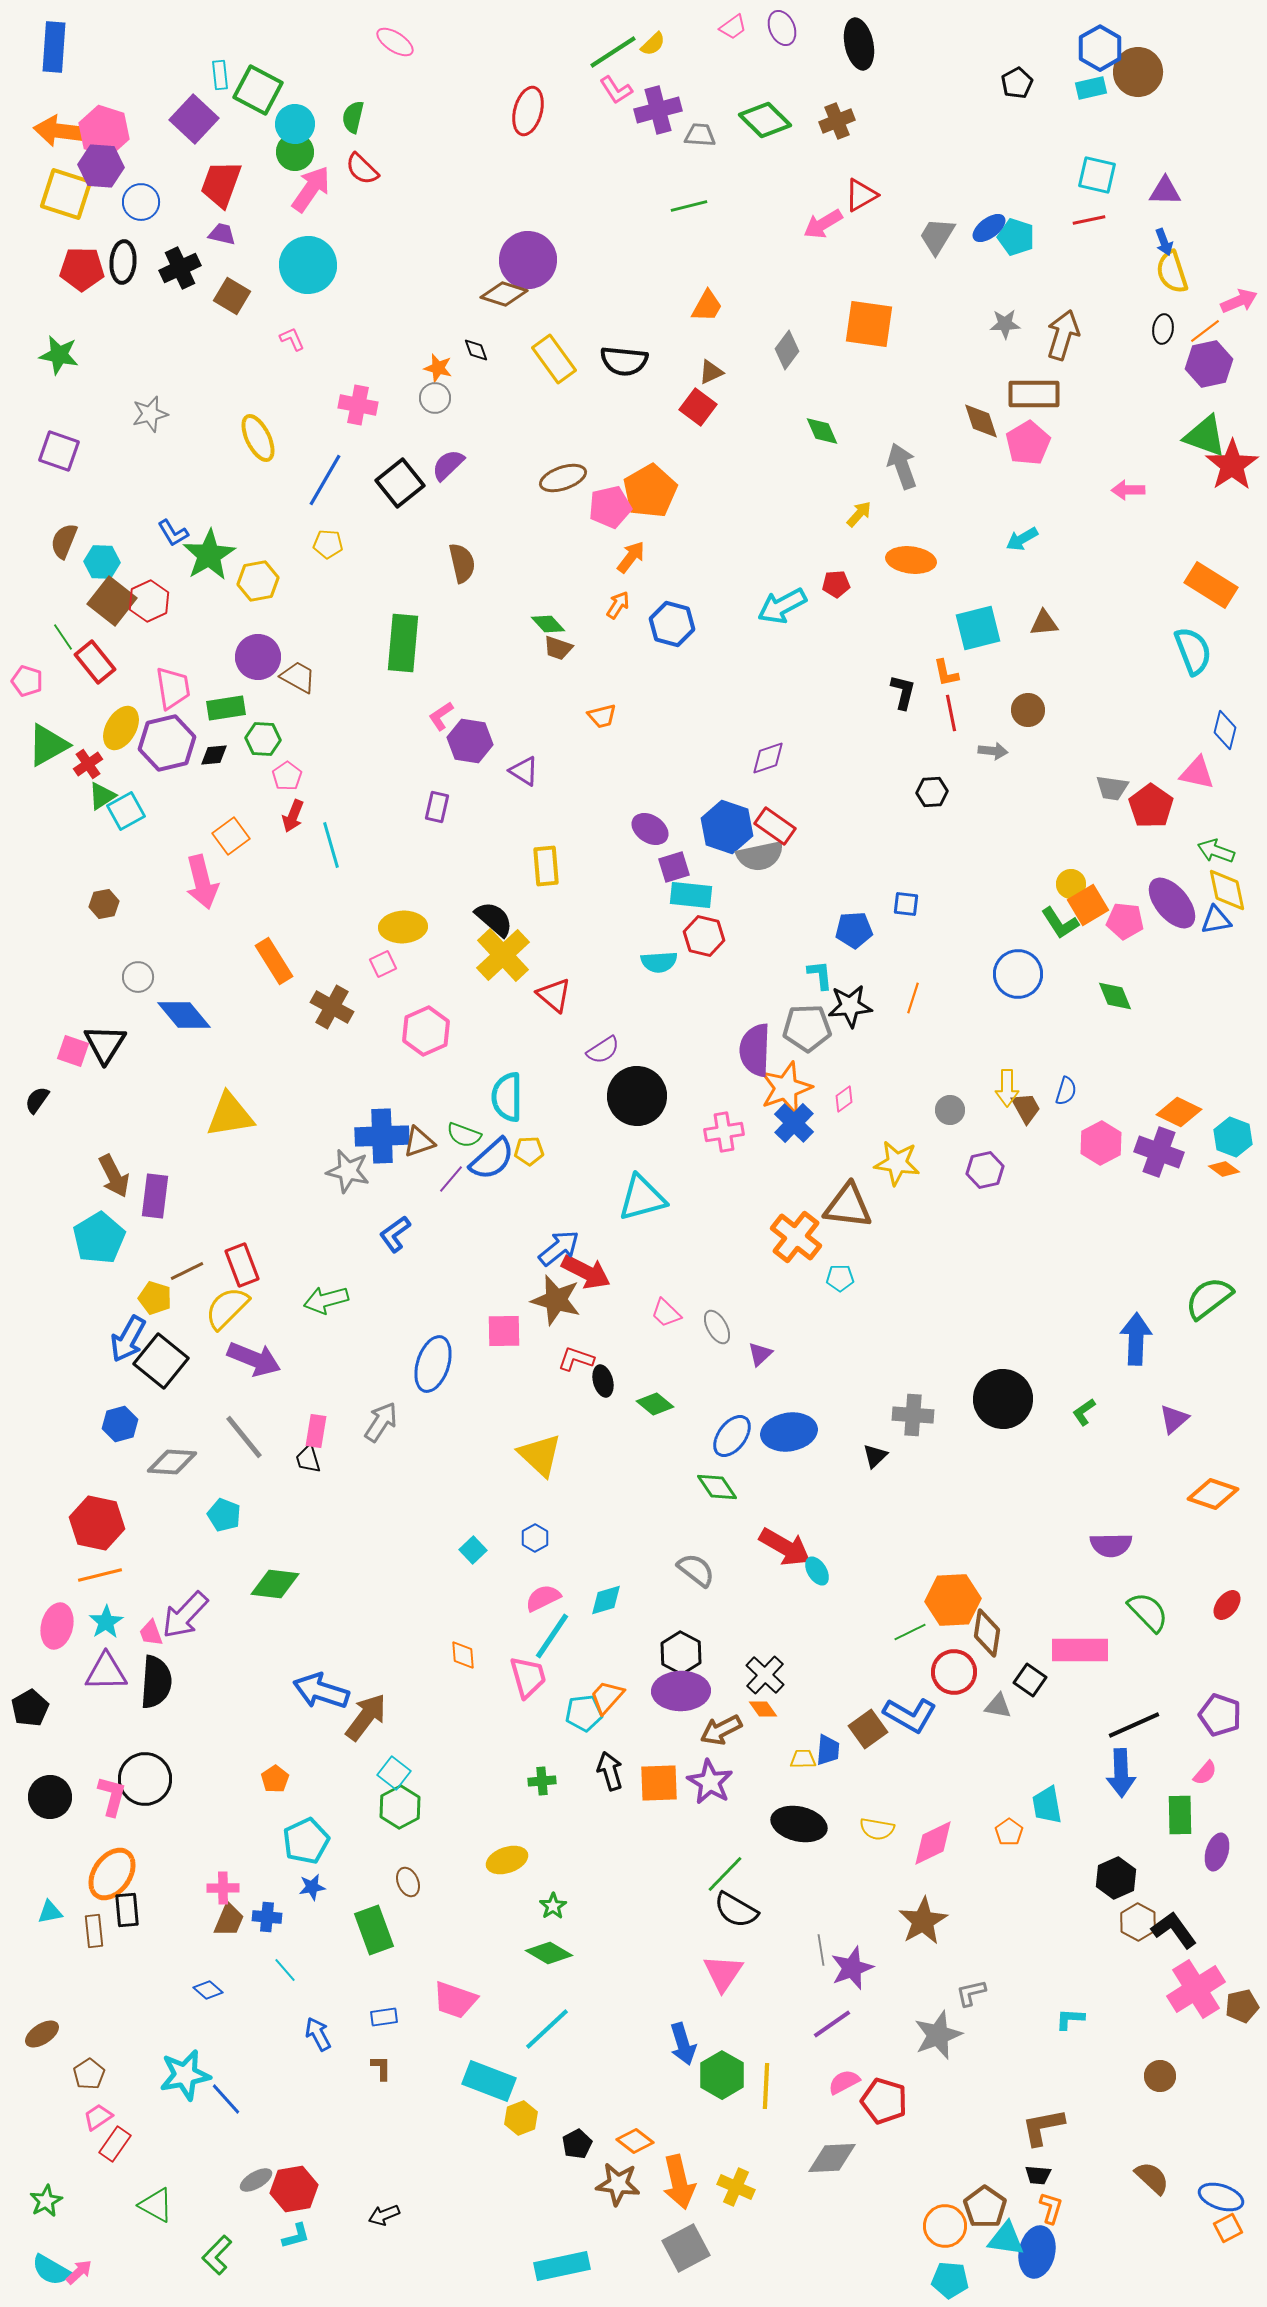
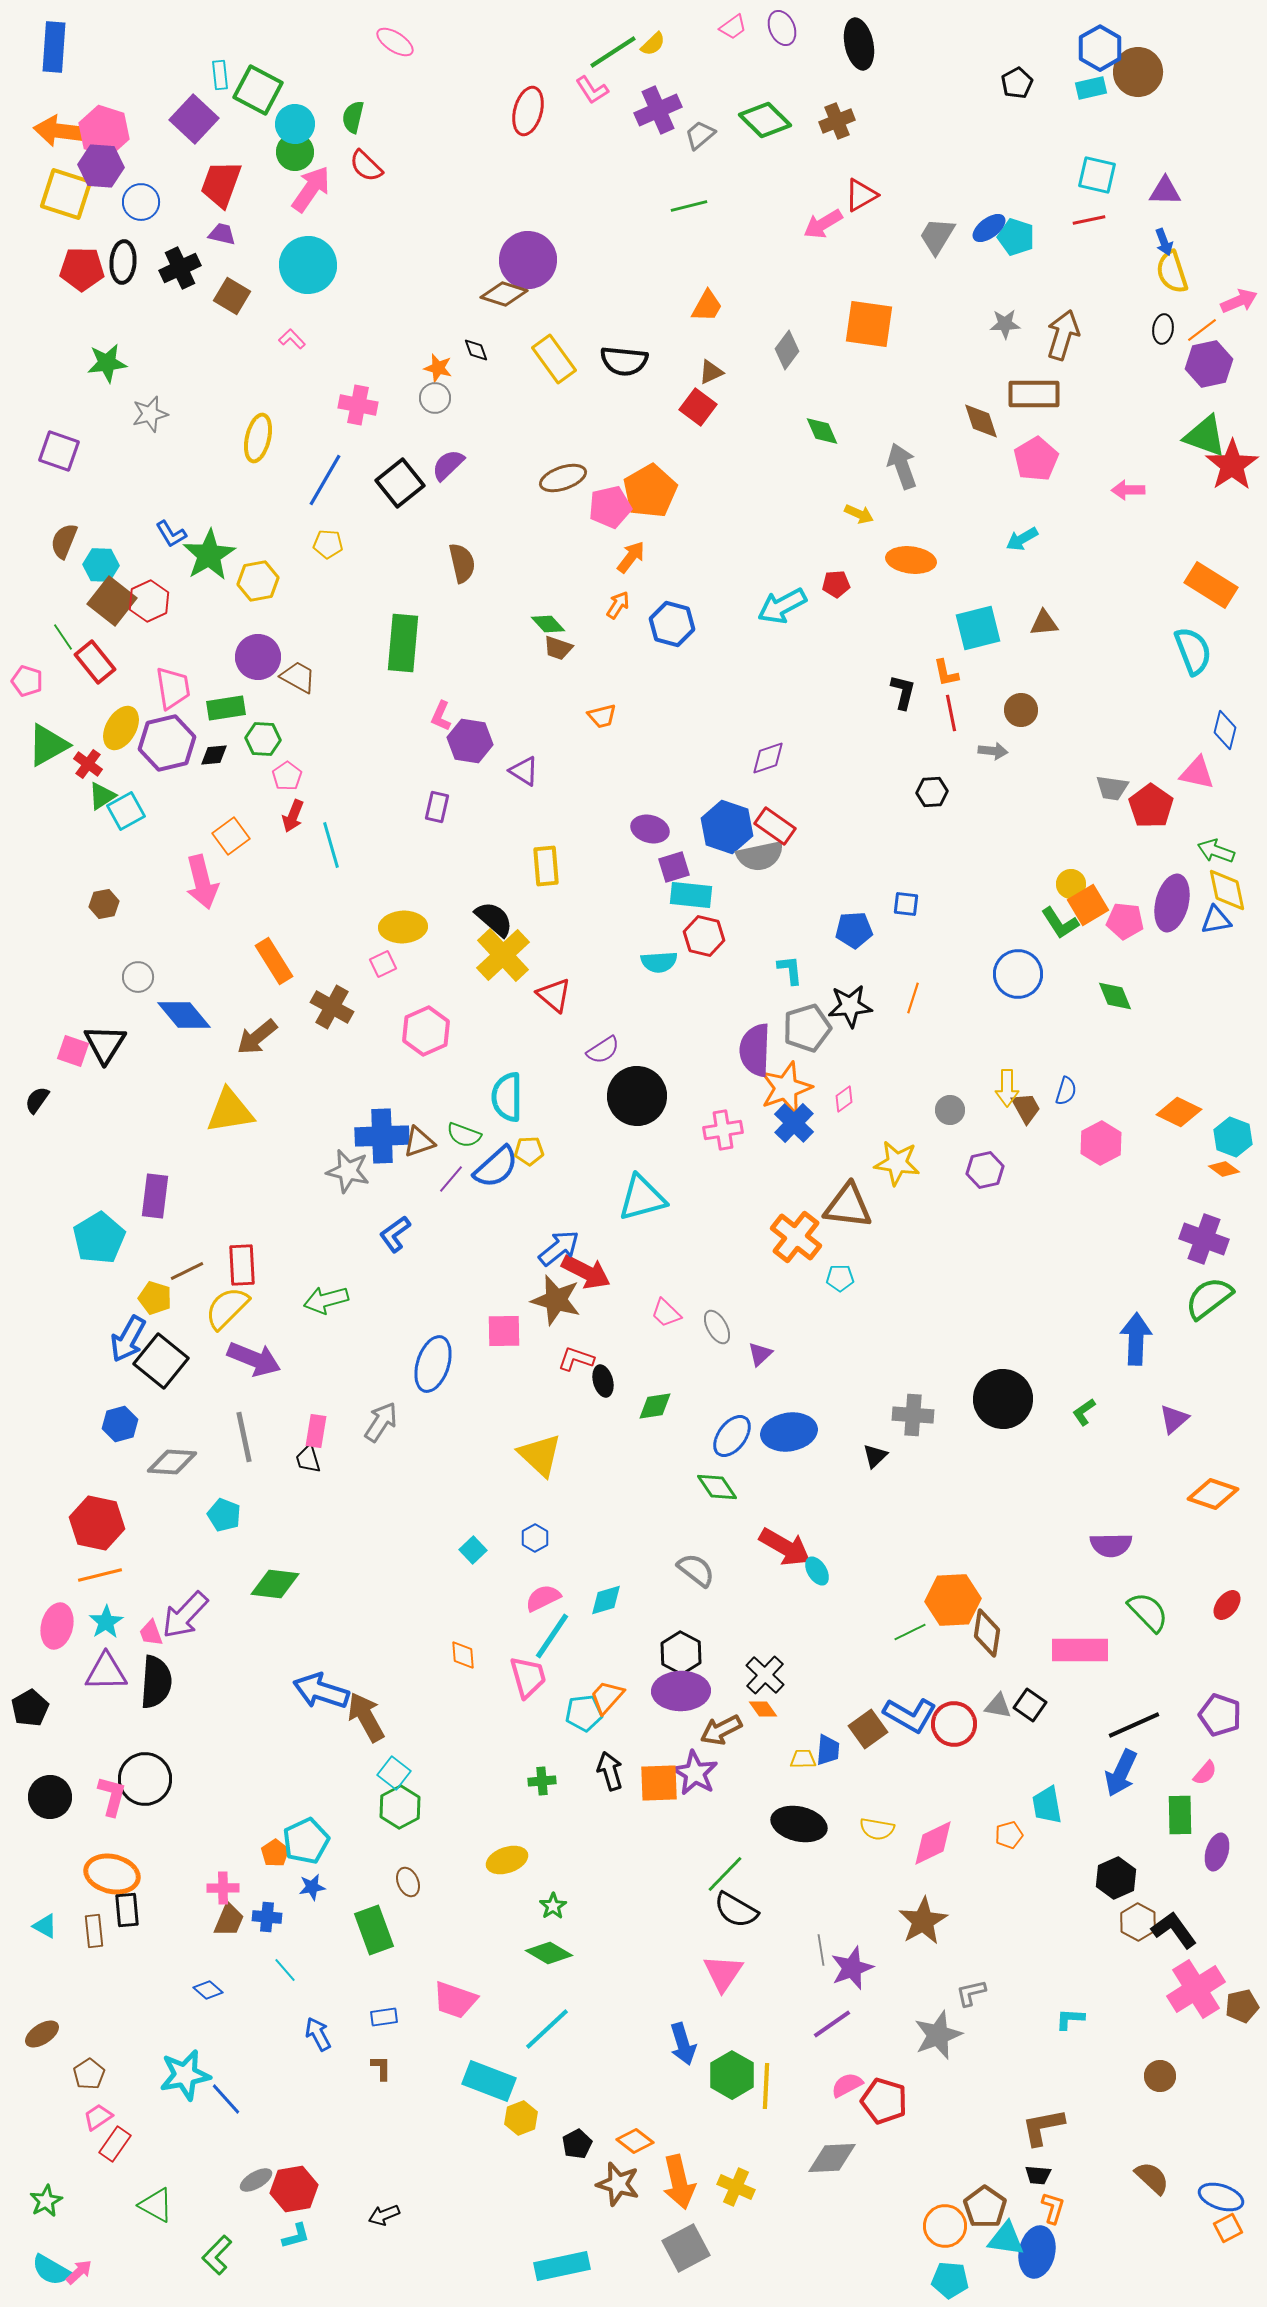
pink L-shape at (616, 90): moved 24 px left
purple cross at (658, 110): rotated 9 degrees counterclockwise
gray trapezoid at (700, 135): rotated 44 degrees counterclockwise
red semicircle at (362, 169): moved 4 px right, 3 px up
orange line at (1205, 331): moved 3 px left, 1 px up
pink L-shape at (292, 339): rotated 20 degrees counterclockwise
green star at (59, 355): moved 48 px right, 8 px down; rotated 18 degrees counterclockwise
yellow ellipse at (258, 438): rotated 39 degrees clockwise
pink pentagon at (1028, 443): moved 8 px right, 16 px down
yellow arrow at (859, 514): rotated 72 degrees clockwise
blue L-shape at (173, 533): moved 2 px left, 1 px down
cyan hexagon at (102, 562): moved 1 px left, 3 px down
brown circle at (1028, 710): moved 7 px left
pink L-shape at (441, 716): rotated 32 degrees counterclockwise
red cross at (88, 764): rotated 20 degrees counterclockwise
purple ellipse at (650, 829): rotated 18 degrees counterclockwise
purple ellipse at (1172, 903): rotated 54 degrees clockwise
cyan L-shape at (820, 975): moved 30 px left, 5 px up
gray pentagon at (807, 1028): rotated 15 degrees counterclockwise
yellow triangle at (230, 1115): moved 4 px up
pink cross at (724, 1132): moved 1 px left, 2 px up
purple cross at (1159, 1152): moved 45 px right, 87 px down
blue semicircle at (492, 1159): moved 4 px right, 8 px down
brown arrow at (114, 1176): moved 143 px right, 139 px up; rotated 78 degrees clockwise
red rectangle at (242, 1265): rotated 18 degrees clockwise
green diamond at (655, 1404): moved 2 px down; rotated 48 degrees counterclockwise
gray line at (244, 1437): rotated 27 degrees clockwise
red circle at (954, 1672): moved 52 px down
black square at (1030, 1680): moved 25 px down
brown arrow at (366, 1717): rotated 66 degrees counterclockwise
blue arrow at (1121, 1773): rotated 27 degrees clockwise
orange pentagon at (275, 1779): moved 74 px down
purple star at (710, 1782): moved 15 px left, 9 px up
orange pentagon at (1009, 1832): moved 3 px down; rotated 20 degrees clockwise
orange ellipse at (112, 1874): rotated 68 degrees clockwise
cyan triangle at (50, 1912): moved 5 px left, 14 px down; rotated 40 degrees clockwise
green hexagon at (722, 2075): moved 10 px right
pink semicircle at (844, 2082): moved 3 px right, 3 px down
brown star at (618, 2184): rotated 9 degrees clockwise
orange L-shape at (1051, 2208): moved 2 px right
